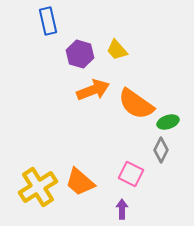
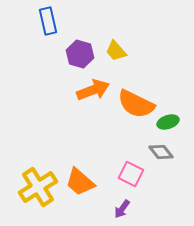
yellow trapezoid: moved 1 px left, 1 px down
orange semicircle: rotated 9 degrees counterclockwise
gray diamond: moved 2 px down; rotated 65 degrees counterclockwise
purple arrow: rotated 144 degrees counterclockwise
